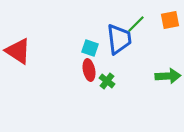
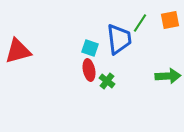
green line: moved 4 px right, 1 px up; rotated 12 degrees counterclockwise
red triangle: rotated 48 degrees counterclockwise
